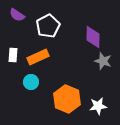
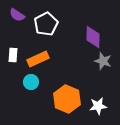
white pentagon: moved 2 px left, 2 px up
orange rectangle: moved 2 px down
